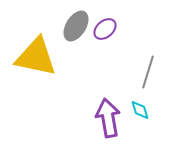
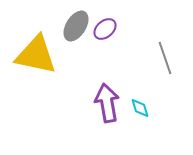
yellow triangle: moved 2 px up
gray line: moved 17 px right, 14 px up; rotated 36 degrees counterclockwise
cyan diamond: moved 2 px up
purple arrow: moved 1 px left, 15 px up
